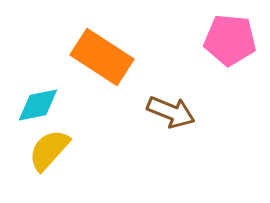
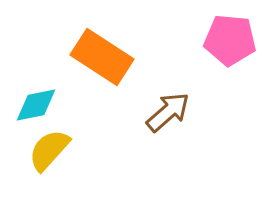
cyan diamond: moved 2 px left
brown arrow: moved 3 px left; rotated 63 degrees counterclockwise
